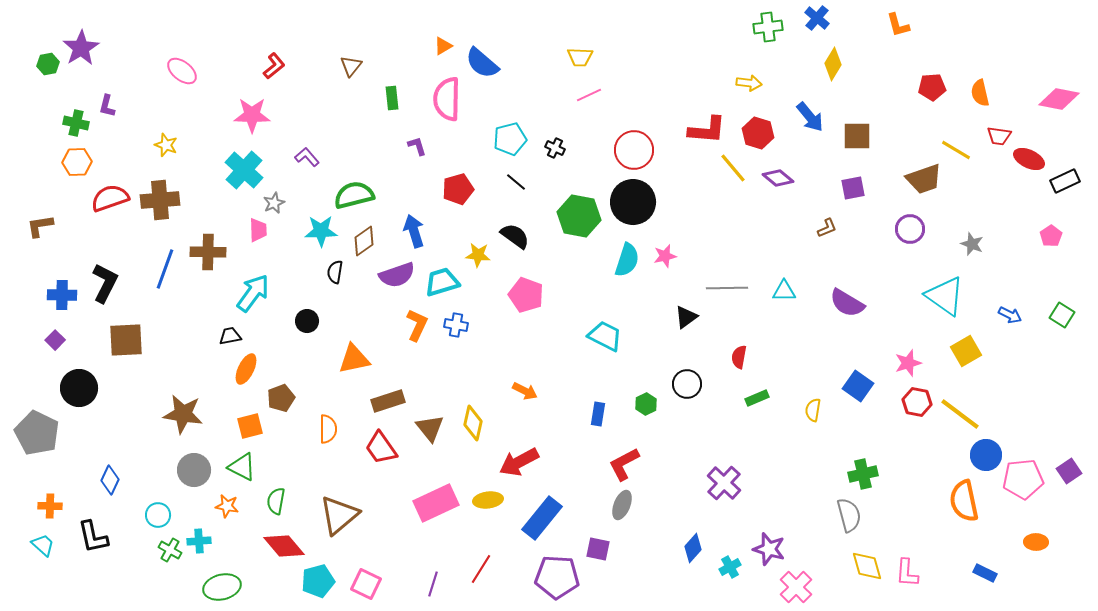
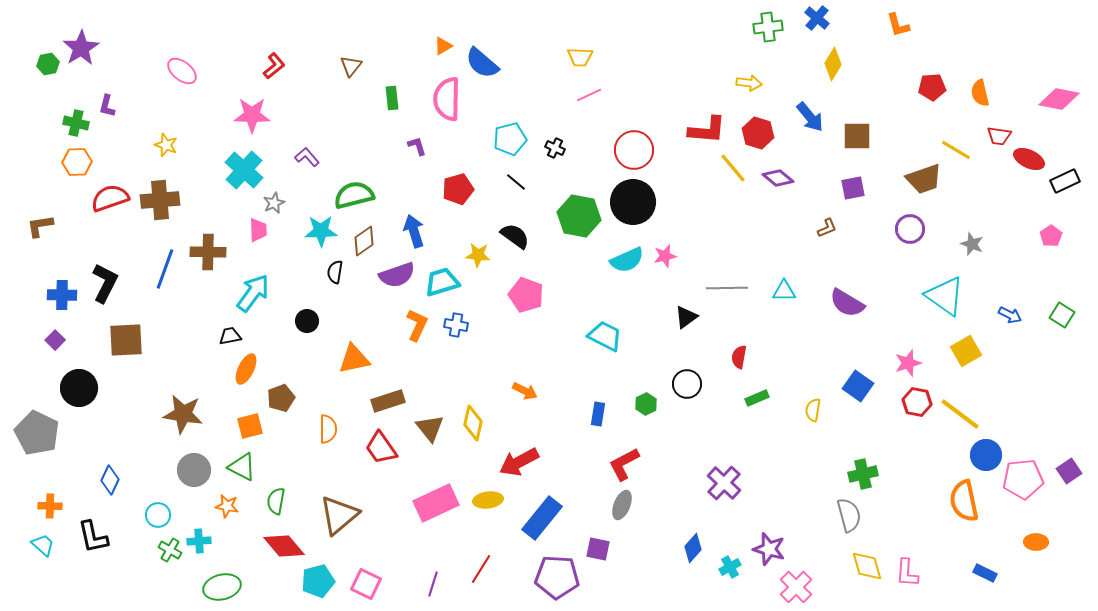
cyan semicircle at (627, 260): rotated 48 degrees clockwise
